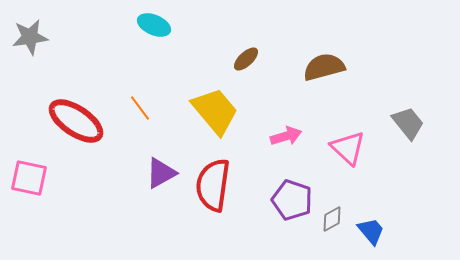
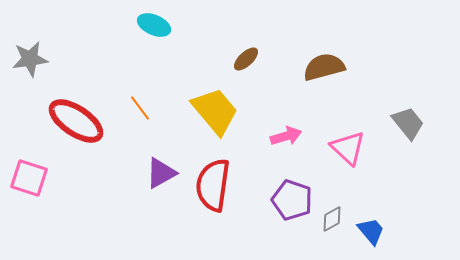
gray star: moved 22 px down
pink square: rotated 6 degrees clockwise
